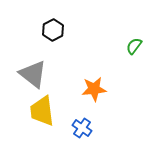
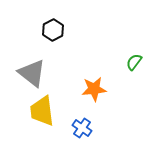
green semicircle: moved 16 px down
gray triangle: moved 1 px left, 1 px up
